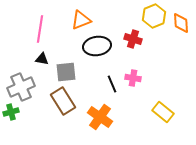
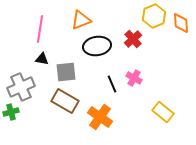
red cross: rotated 30 degrees clockwise
pink cross: moved 1 px right; rotated 21 degrees clockwise
brown rectangle: moved 2 px right; rotated 28 degrees counterclockwise
